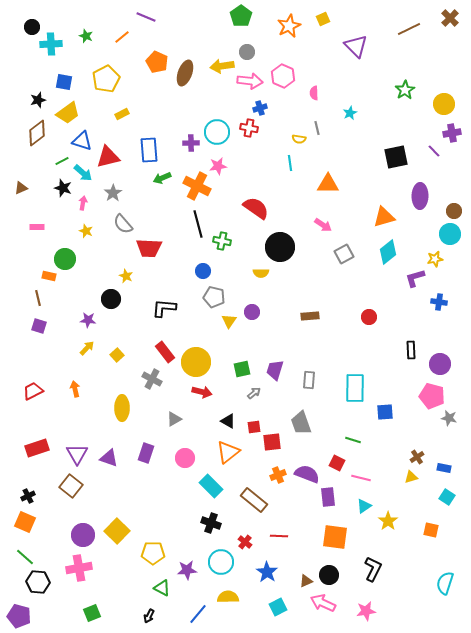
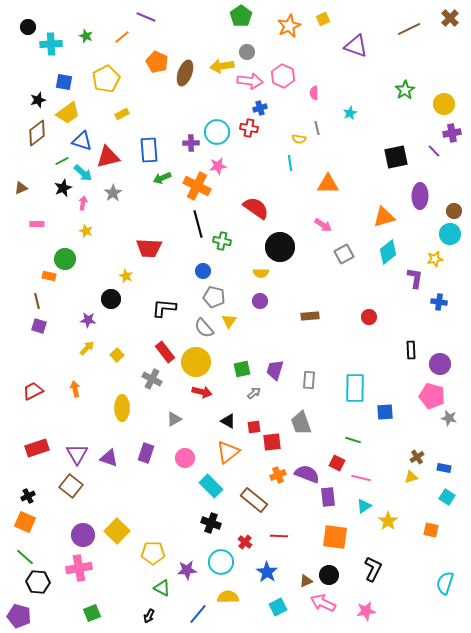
black circle at (32, 27): moved 4 px left
purple triangle at (356, 46): rotated 25 degrees counterclockwise
black star at (63, 188): rotated 30 degrees clockwise
gray semicircle at (123, 224): moved 81 px right, 104 px down
pink rectangle at (37, 227): moved 3 px up
purple L-shape at (415, 278): rotated 115 degrees clockwise
brown line at (38, 298): moved 1 px left, 3 px down
purple circle at (252, 312): moved 8 px right, 11 px up
